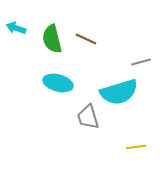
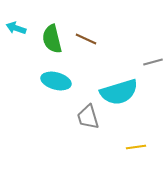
gray line: moved 12 px right
cyan ellipse: moved 2 px left, 2 px up
